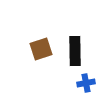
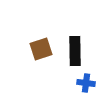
blue cross: rotated 18 degrees clockwise
